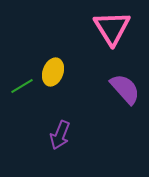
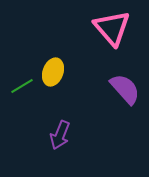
pink triangle: rotated 9 degrees counterclockwise
